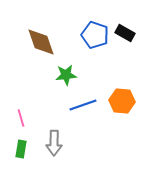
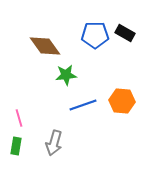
blue pentagon: rotated 20 degrees counterclockwise
brown diamond: moved 4 px right, 4 px down; rotated 16 degrees counterclockwise
pink line: moved 2 px left
gray arrow: rotated 15 degrees clockwise
green rectangle: moved 5 px left, 3 px up
